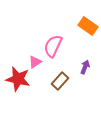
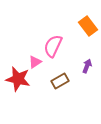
orange rectangle: rotated 18 degrees clockwise
purple arrow: moved 2 px right, 1 px up
brown rectangle: rotated 18 degrees clockwise
